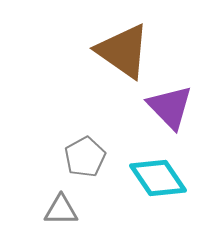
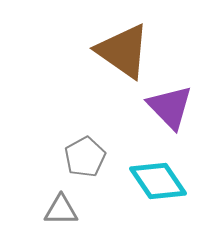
cyan diamond: moved 3 px down
